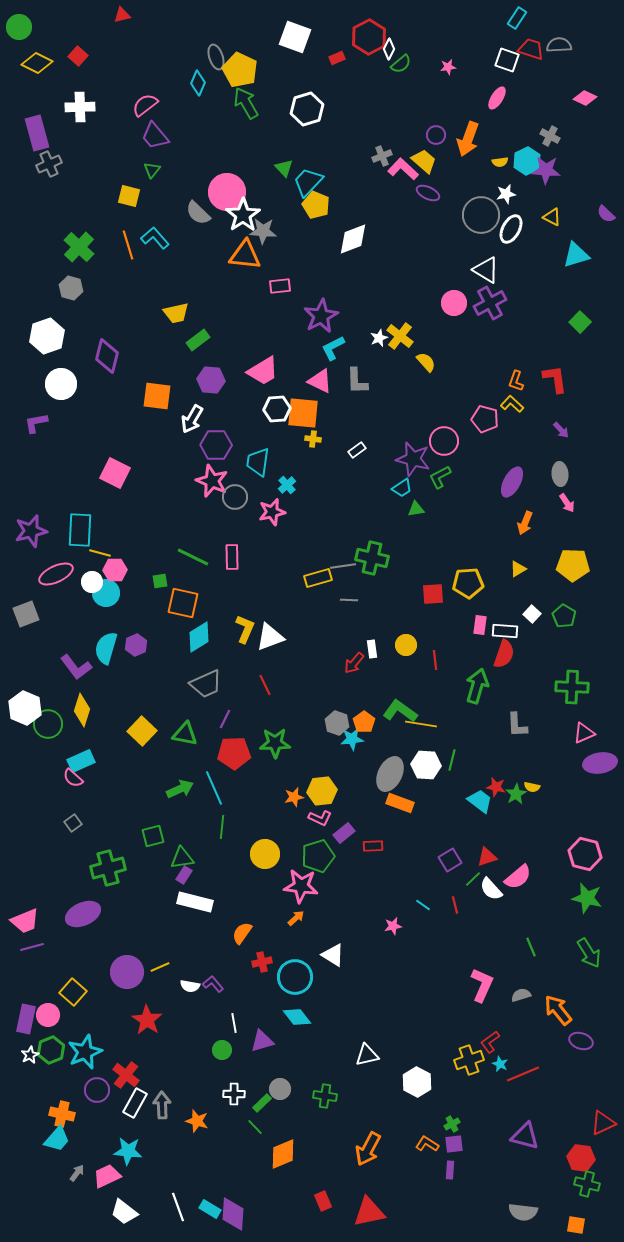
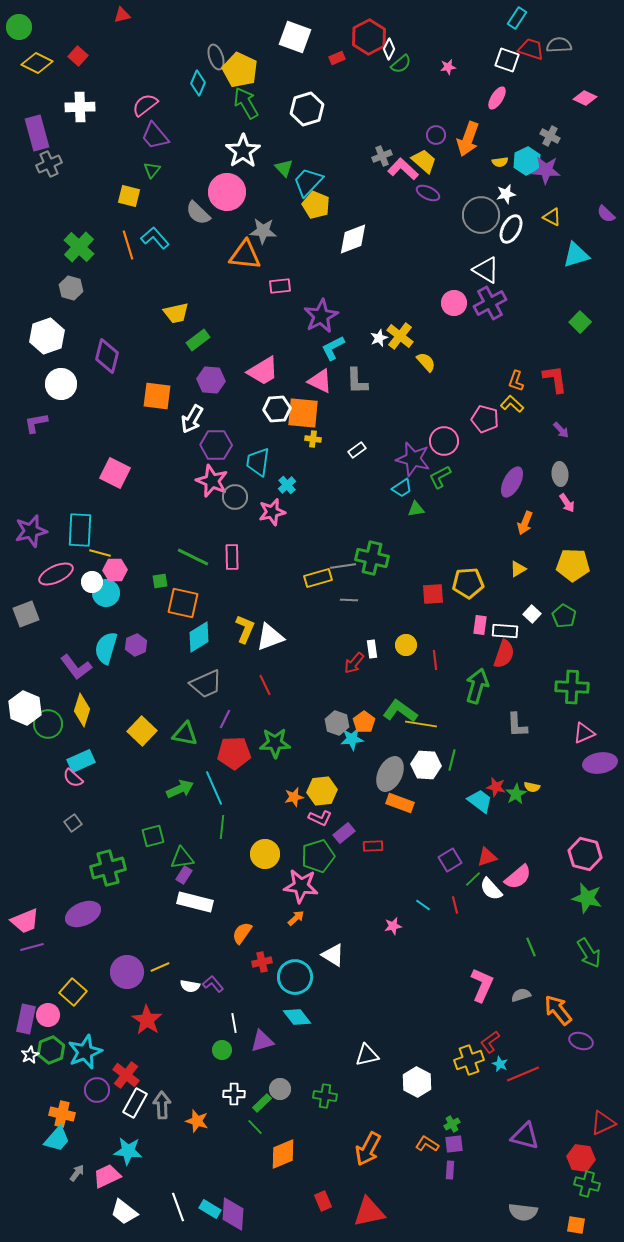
white star at (243, 215): moved 64 px up
